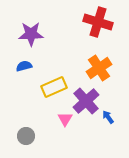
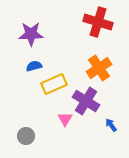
blue semicircle: moved 10 px right
yellow rectangle: moved 3 px up
purple cross: rotated 16 degrees counterclockwise
blue arrow: moved 3 px right, 8 px down
